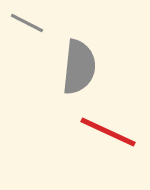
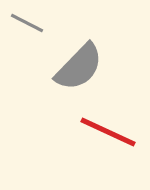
gray semicircle: rotated 38 degrees clockwise
